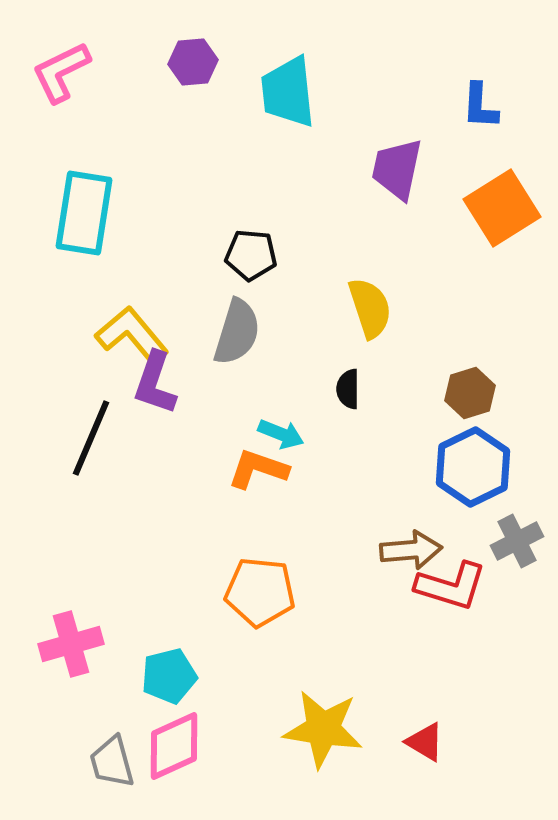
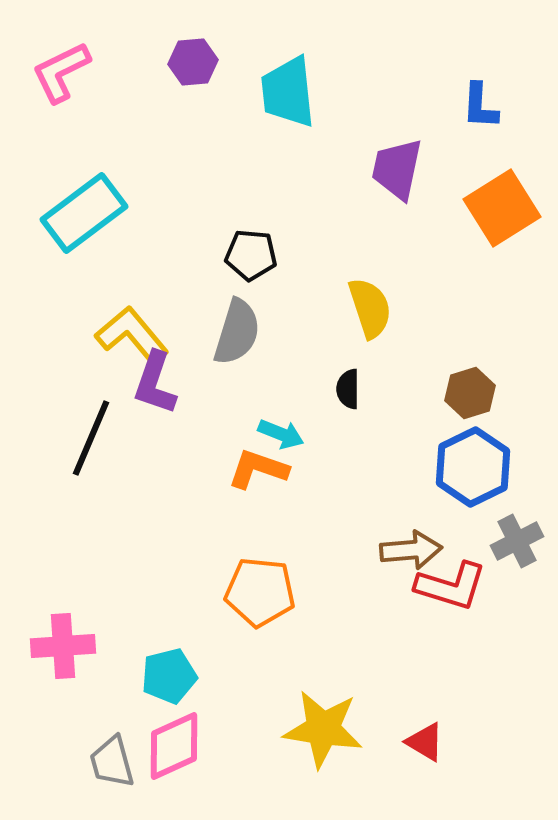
cyan rectangle: rotated 44 degrees clockwise
pink cross: moved 8 px left, 2 px down; rotated 12 degrees clockwise
